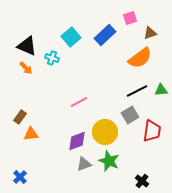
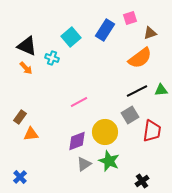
blue rectangle: moved 5 px up; rotated 15 degrees counterclockwise
gray triangle: rotated 14 degrees counterclockwise
black cross: rotated 16 degrees clockwise
